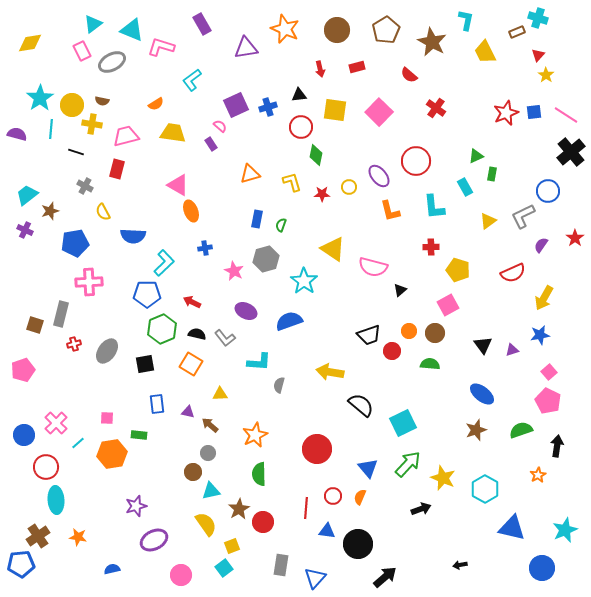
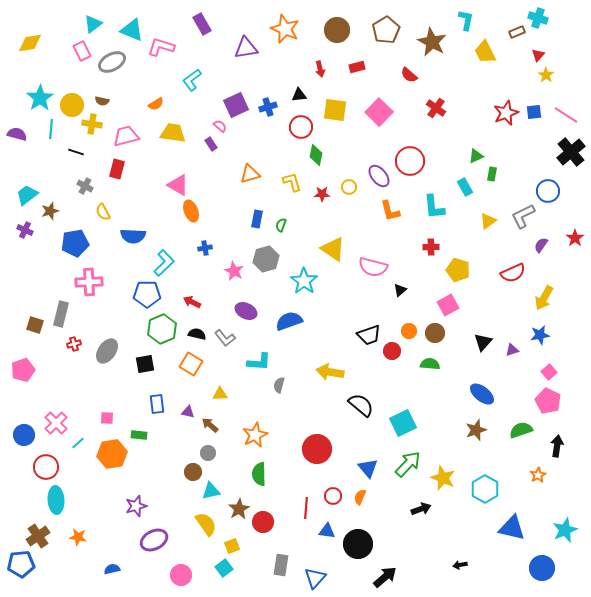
red circle at (416, 161): moved 6 px left
black triangle at (483, 345): moved 3 px up; rotated 18 degrees clockwise
